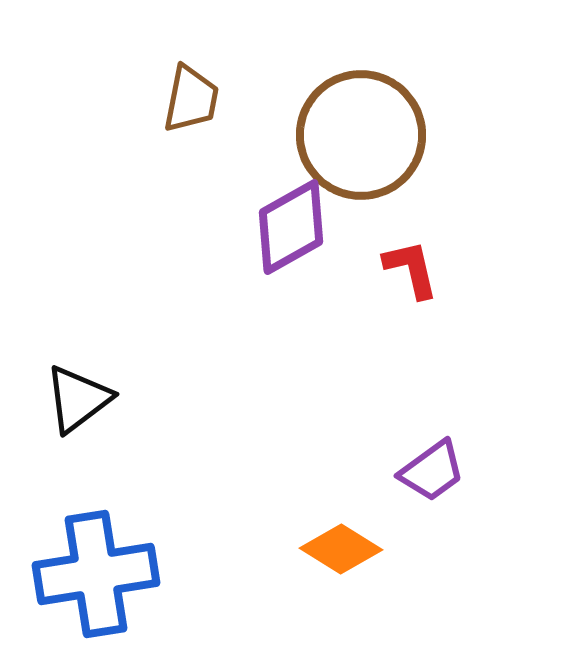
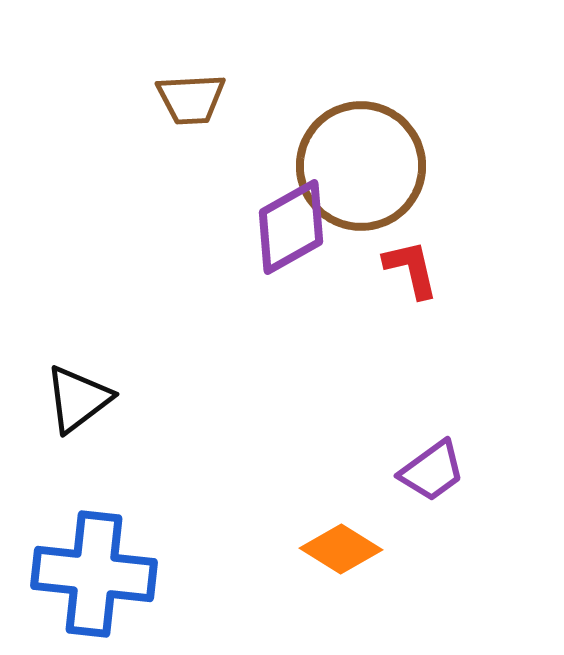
brown trapezoid: rotated 76 degrees clockwise
brown circle: moved 31 px down
blue cross: moved 2 px left; rotated 15 degrees clockwise
